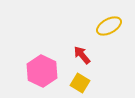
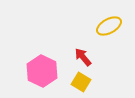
red arrow: moved 1 px right, 2 px down
yellow square: moved 1 px right, 1 px up
